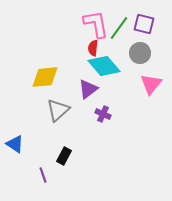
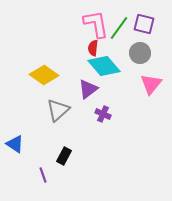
yellow diamond: moved 1 px left, 2 px up; rotated 40 degrees clockwise
